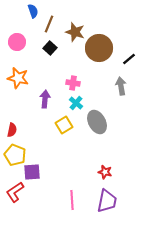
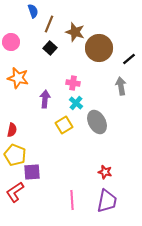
pink circle: moved 6 px left
